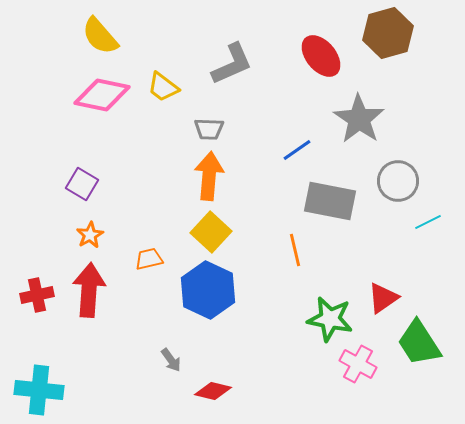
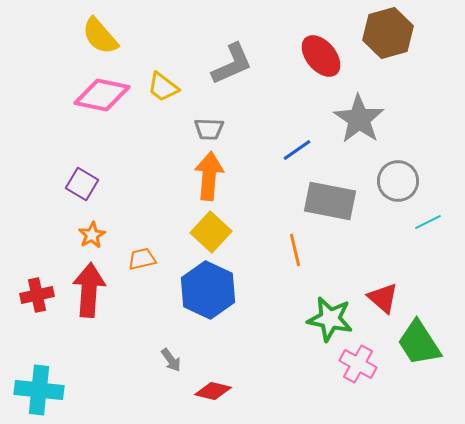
orange star: moved 2 px right
orange trapezoid: moved 7 px left
red triangle: rotated 44 degrees counterclockwise
